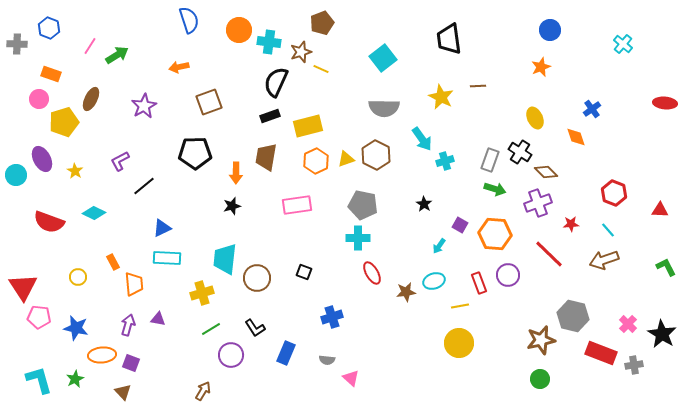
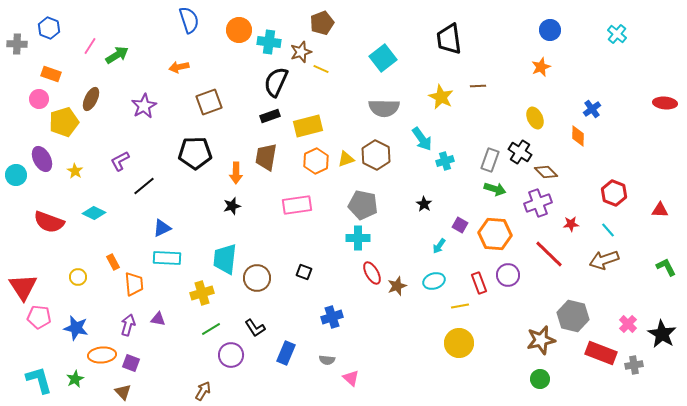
cyan cross at (623, 44): moved 6 px left, 10 px up
orange diamond at (576, 137): moved 2 px right, 1 px up; rotated 20 degrees clockwise
brown star at (406, 292): moved 9 px left, 6 px up; rotated 12 degrees counterclockwise
